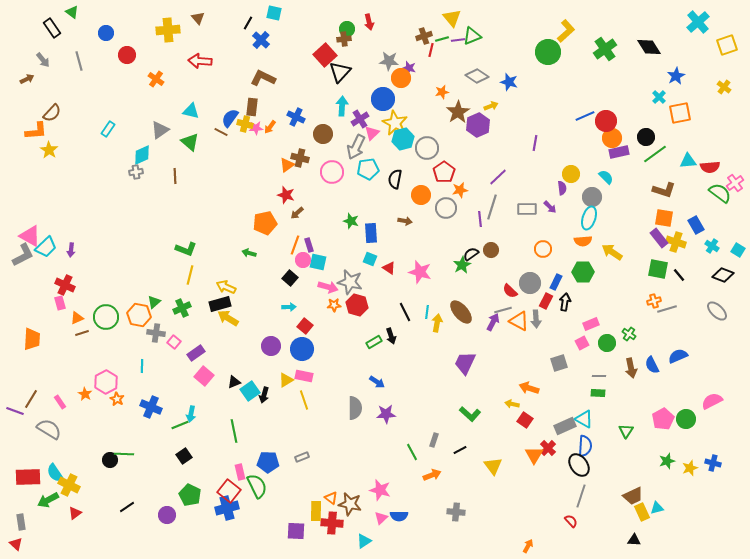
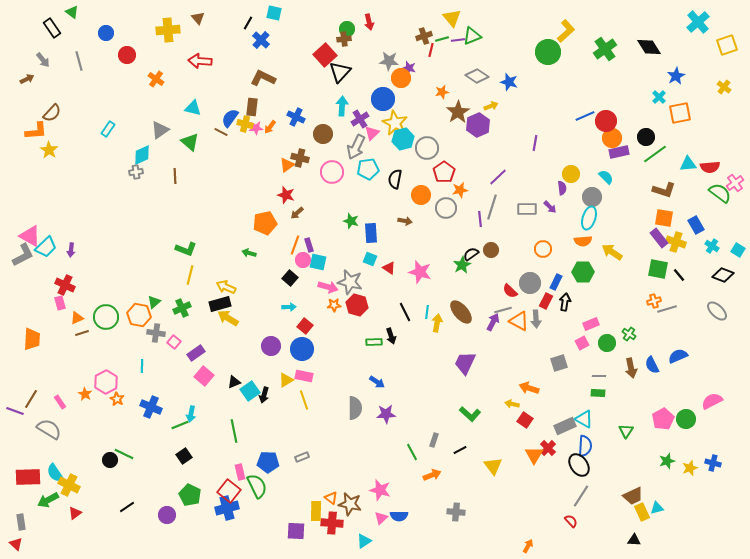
cyan triangle at (191, 111): moved 2 px right, 3 px up
cyan triangle at (688, 161): moved 3 px down
green rectangle at (374, 342): rotated 28 degrees clockwise
green line at (124, 454): rotated 24 degrees clockwise
gray line at (581, 496): rotated 15 degrees clockwise
